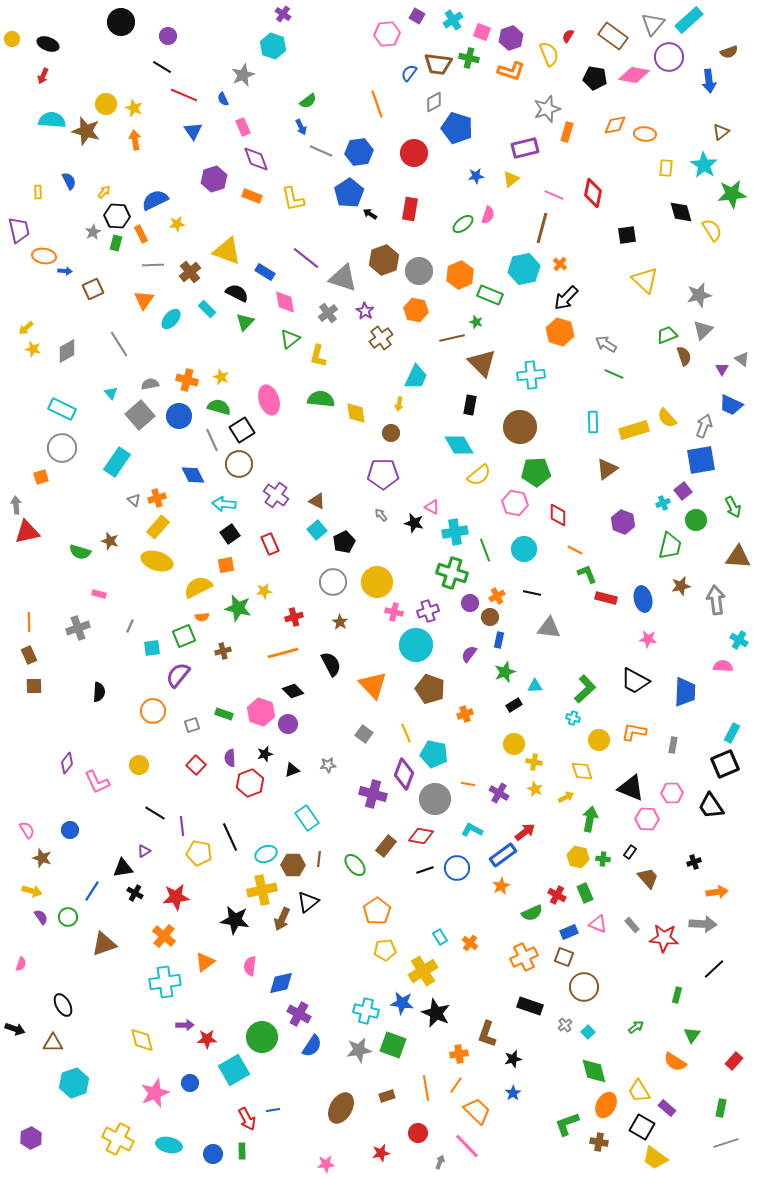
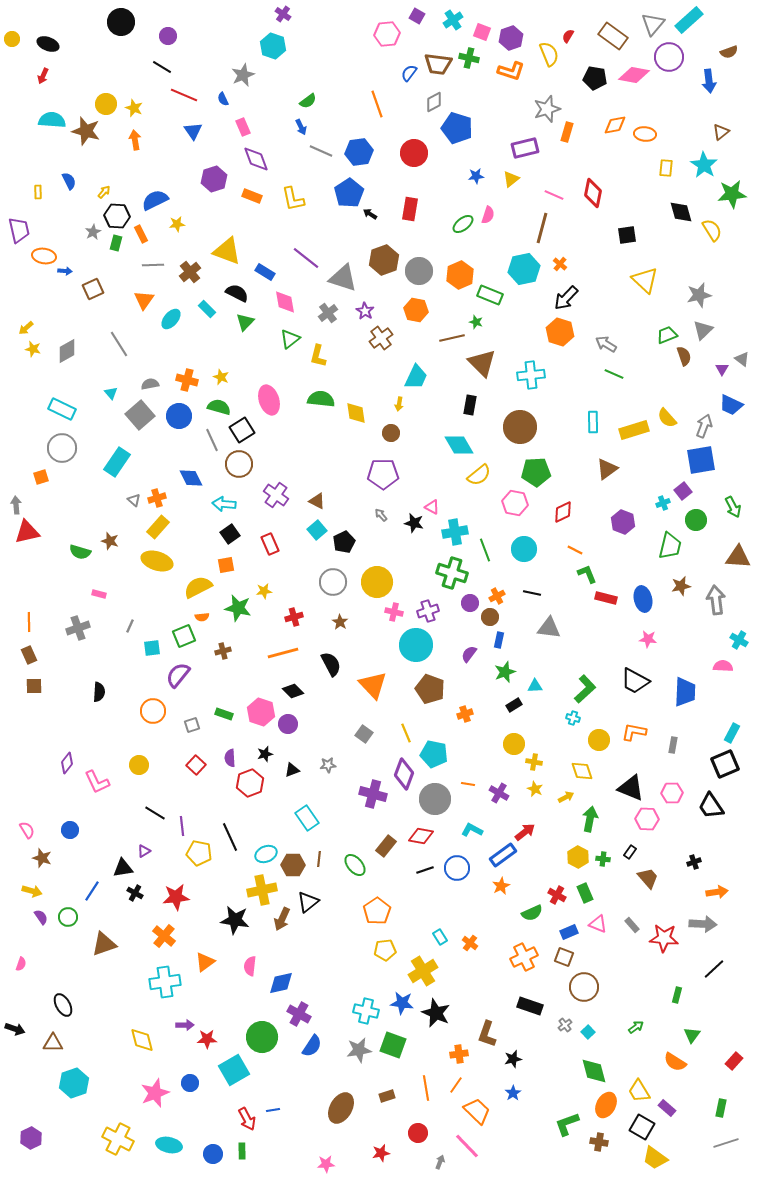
blue diamond at (193, 475): moved 2 px left, 3 px down
red diamond at (558, 515): moved 5 px right, 3 px up; rotated 65 degrees clockwise
yellow hexagon at (578, 857): rotated 15 degrees clockwise
